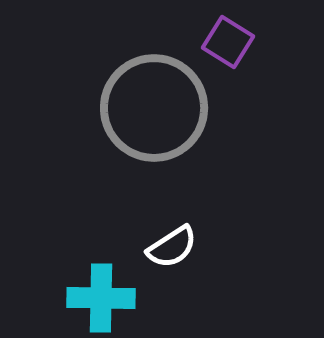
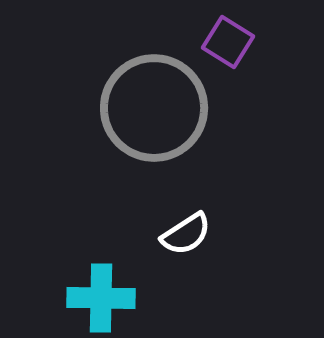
white semicircle: moved 14 px right, 13 px up
